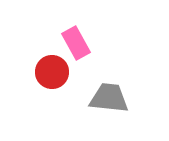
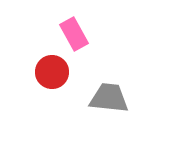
pink rectangle: moved 2 px left, 9 px up
